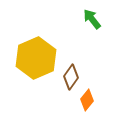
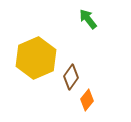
green arrow: moved 4 px left
